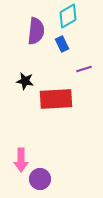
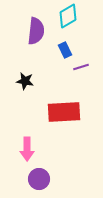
blue rectangle: moved 3 px right, 6 px down
purple line: moved 3 px left, 2 px up
red rectangle: moved 8 px right, 13 px down
pink arrow: moved 6 px right, 11 px up
purple circle: moved 1 px left
